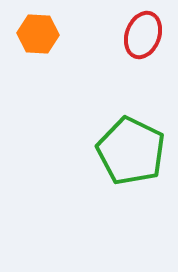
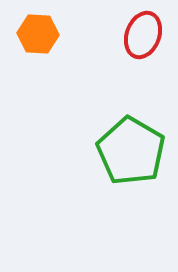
green pentagon: rotated 4 degrees clockwise
